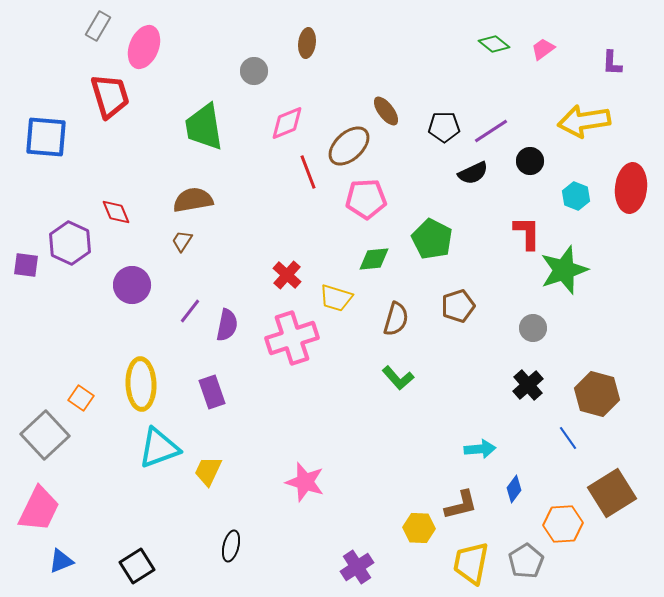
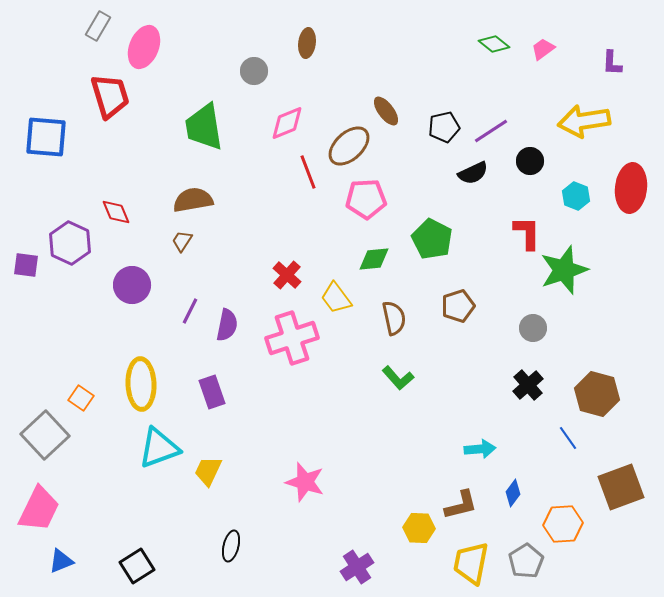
black pentagon at (444, 127): rotated 12 degrees counterclockwise
yellow trapezoid at (336, 298): rotated 36 degrees clockwise
purple line at (190, 311): rotated 12 degrees counterclockwise
brown semicircle at (396, 319): moved 2 px left, 1 px up; rotated 28 degrees counterclockwise
blue diamond at (514, 489): moved 1 px left, 4 px down
brown square at (612, 493): moved 9 px right, 6 px up; rotated 12 degrees clockwise
